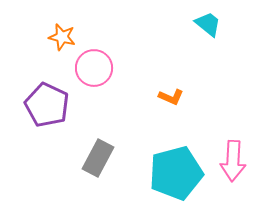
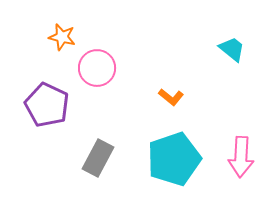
cyan trapezoid: moved 24 px right, 25 px down
pink circle: moved 3 px right
orange L-shape: rotated 15 degrees clockwise
pink arrow: moved 8 px right, 4 px up
cyan pentagon: moved 2 px left, 14 px up; rotated 4 degrees counterclockwise
